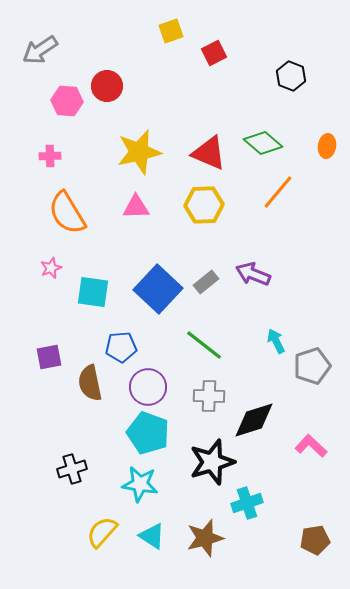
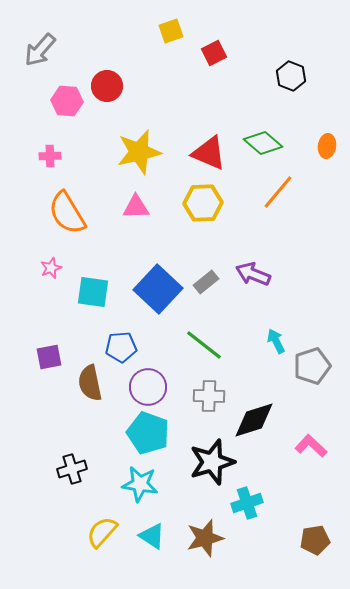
gray arrow: rotated 15 degrees counterclockwise
yellow hexagon: moved 1 px left, 2 px up
